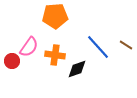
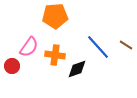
red circle: moved 5 px down
